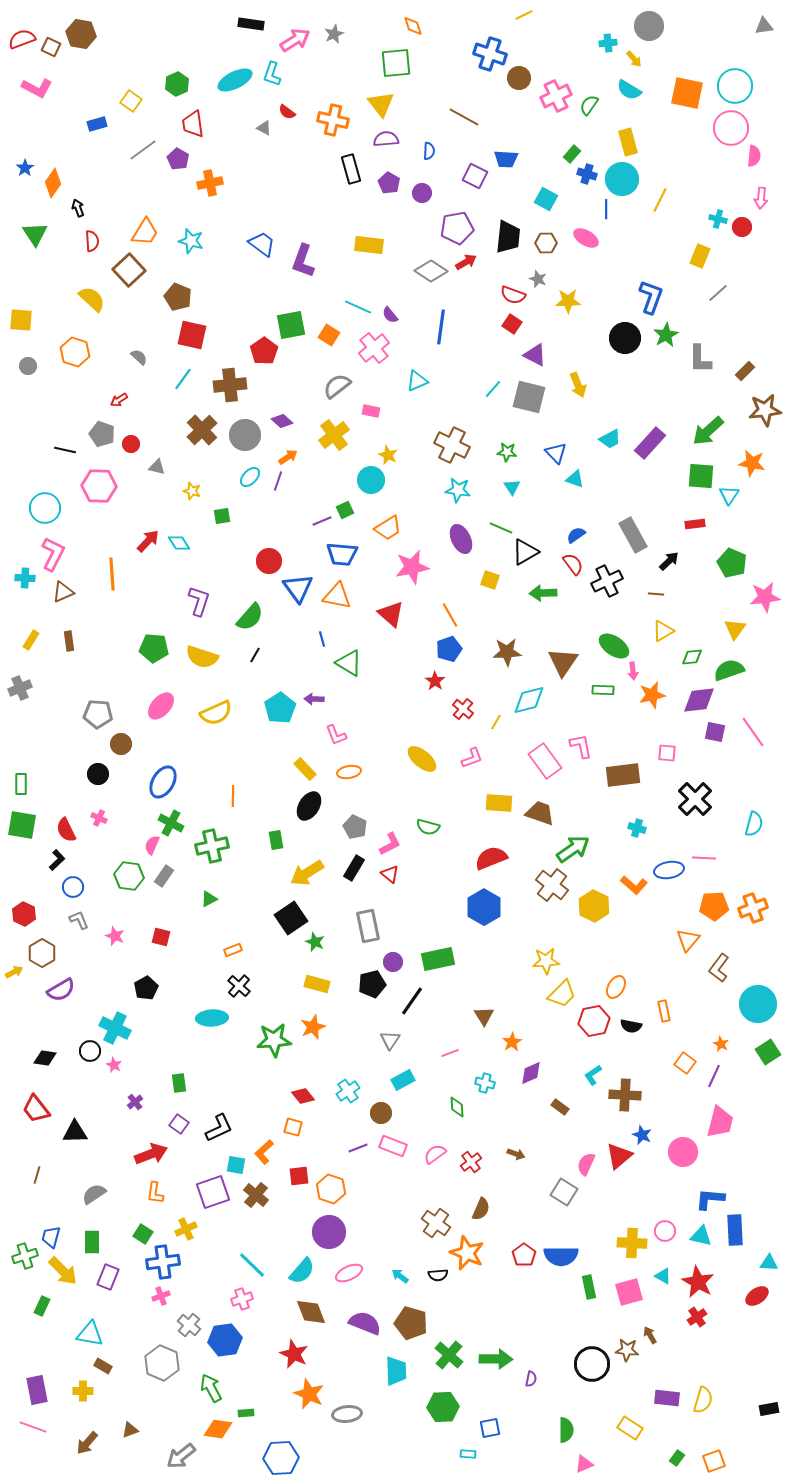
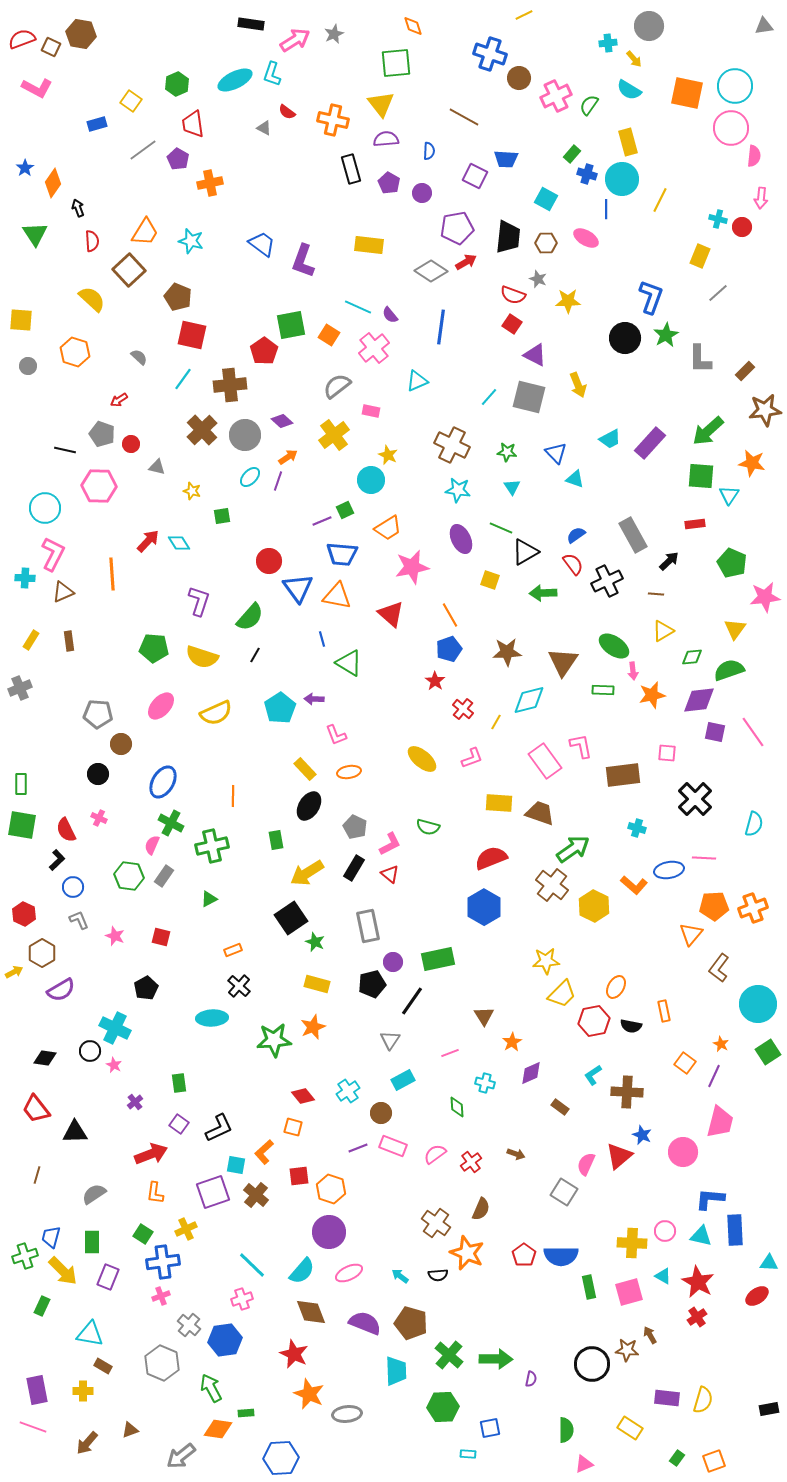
cyan line at (493, 389): moved 4 px left, 8 px down
orange triangle at (688, 940): moved 3 px right, 6 px up
brown cross at (625, 1095): moved 2 px right, 3 px up
